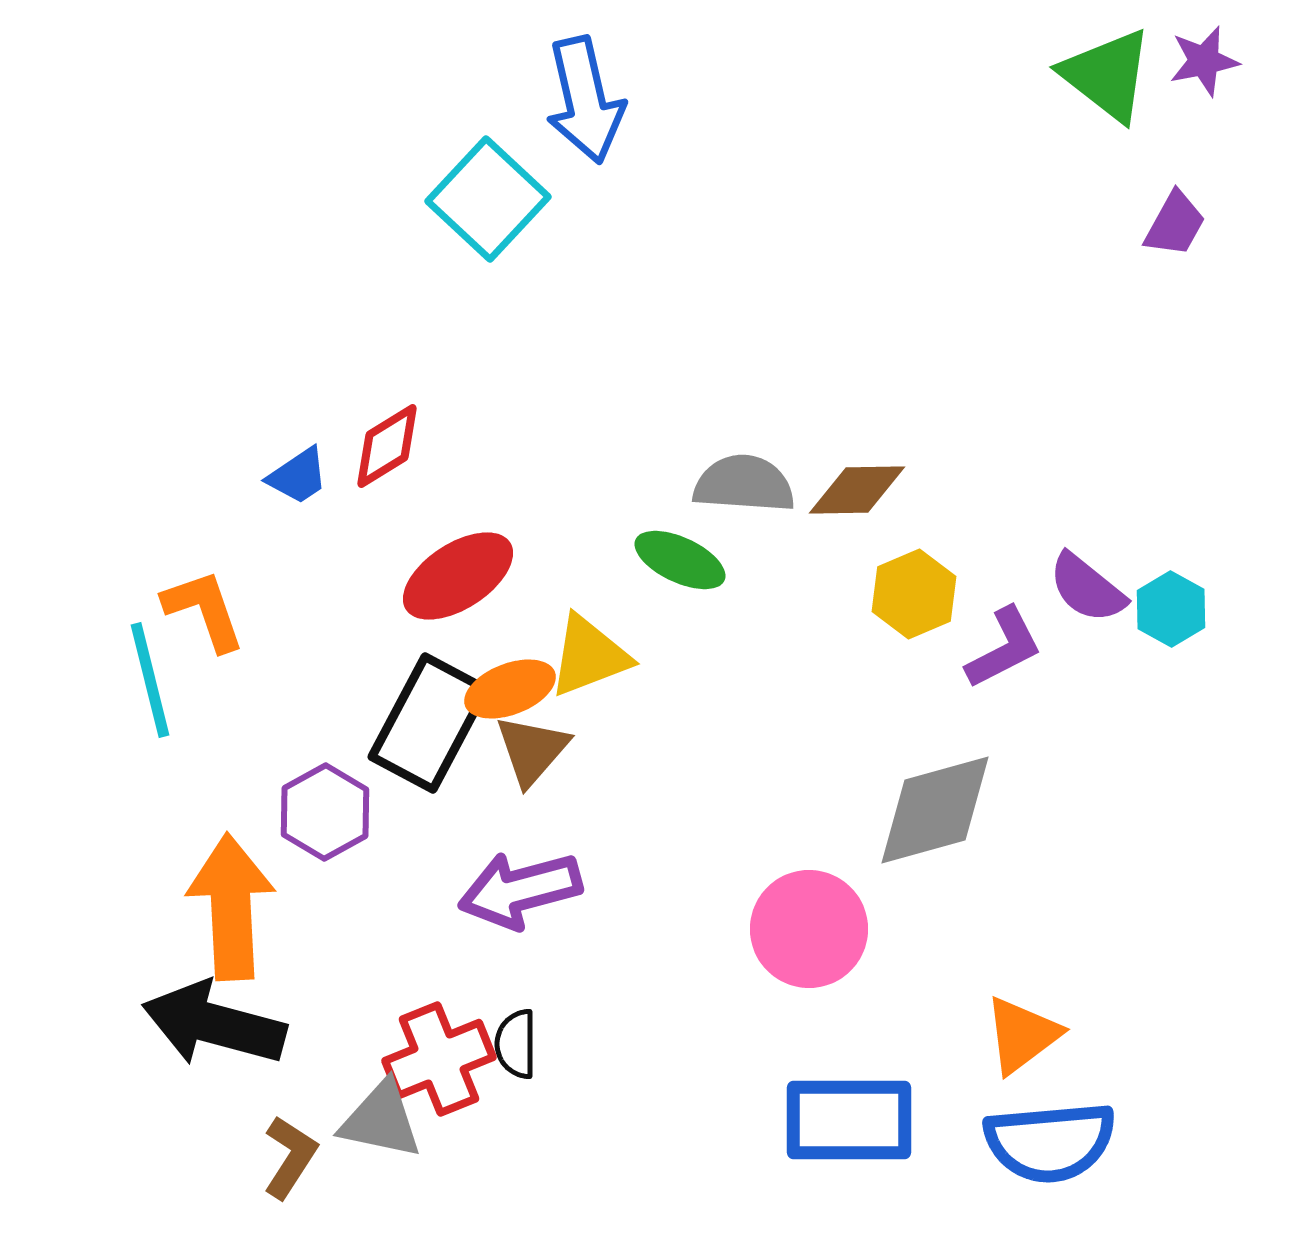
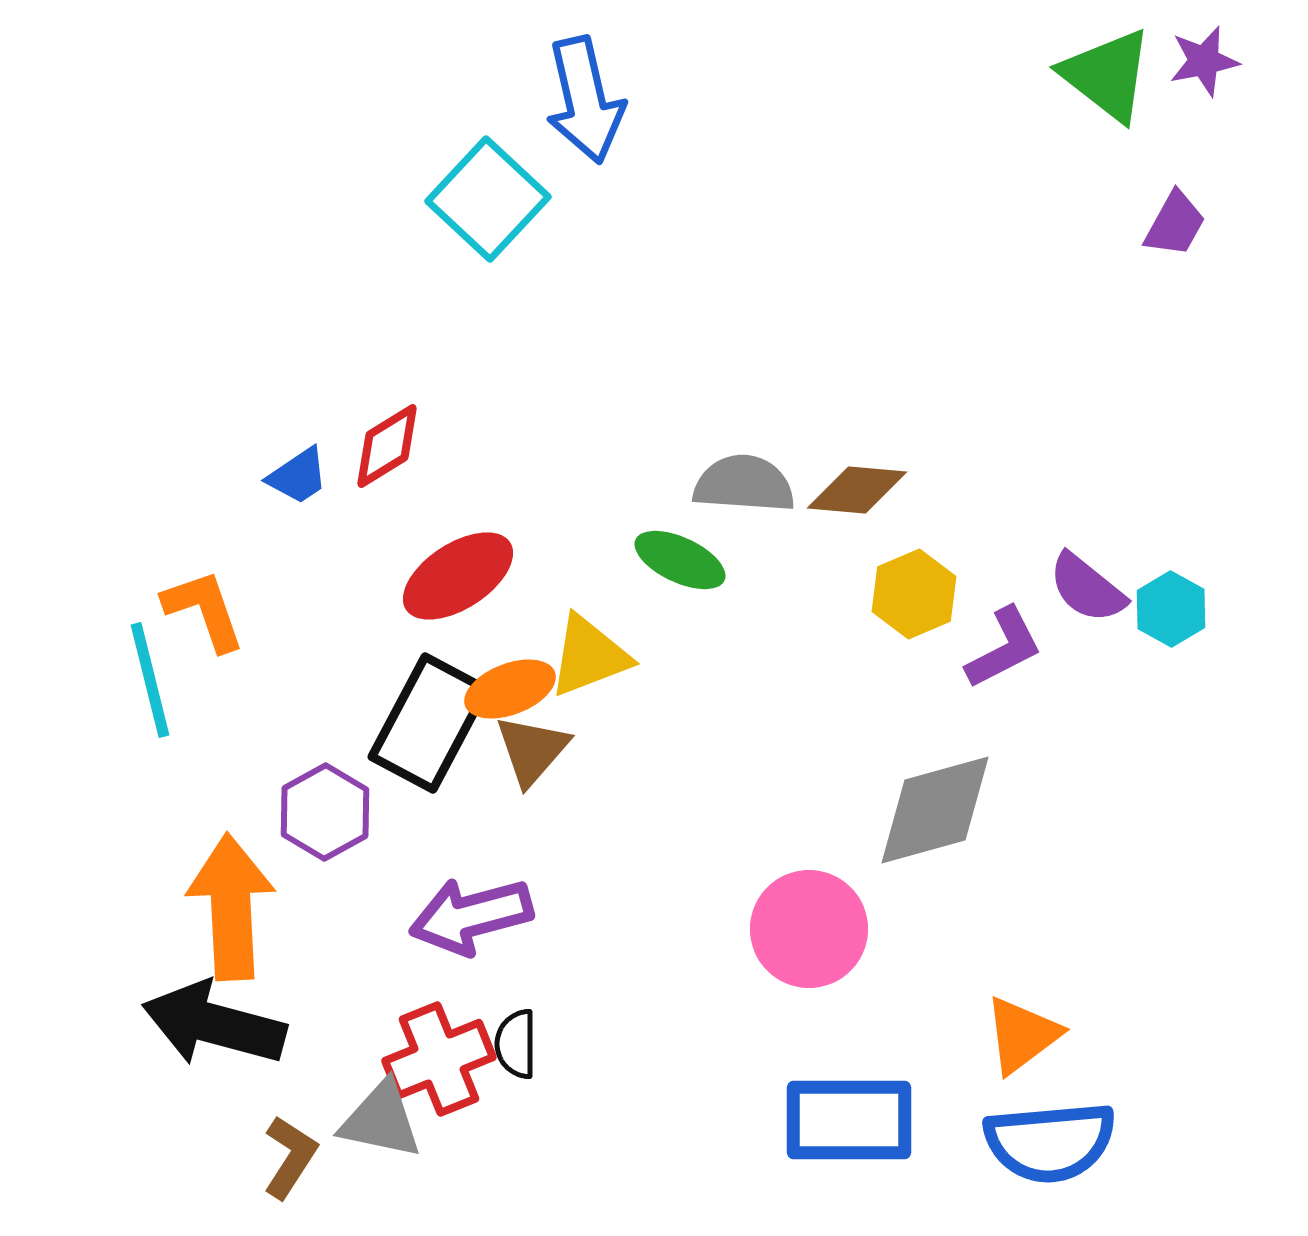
brown diamond: rotated 6 degrees clockwise
purple arrow: moved 49 px left, 26 px down
